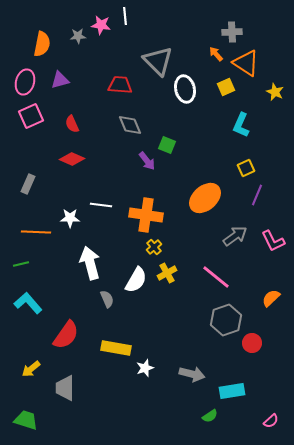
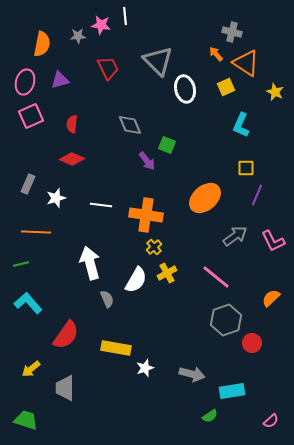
gray cross at (232, 32): rotated 18 degrees clockwise
red trapezoid at (120, 85): moved 12 px left, 17 px up; rotated 60 degrees clockwise
red semicircle at (72, 124): rotated 30 degrees clockwise
yellow square at (246, 168): rotated 24 degrees clockwise
white star at (70, 218): moved 14 px left, 20 px up; rotated 18 degrees counterclockwise
